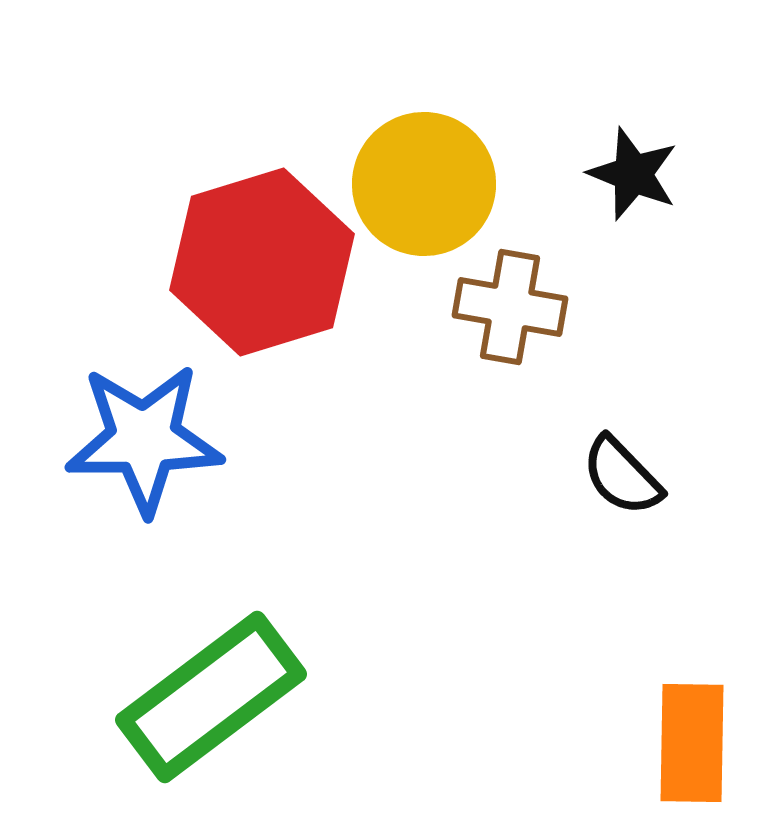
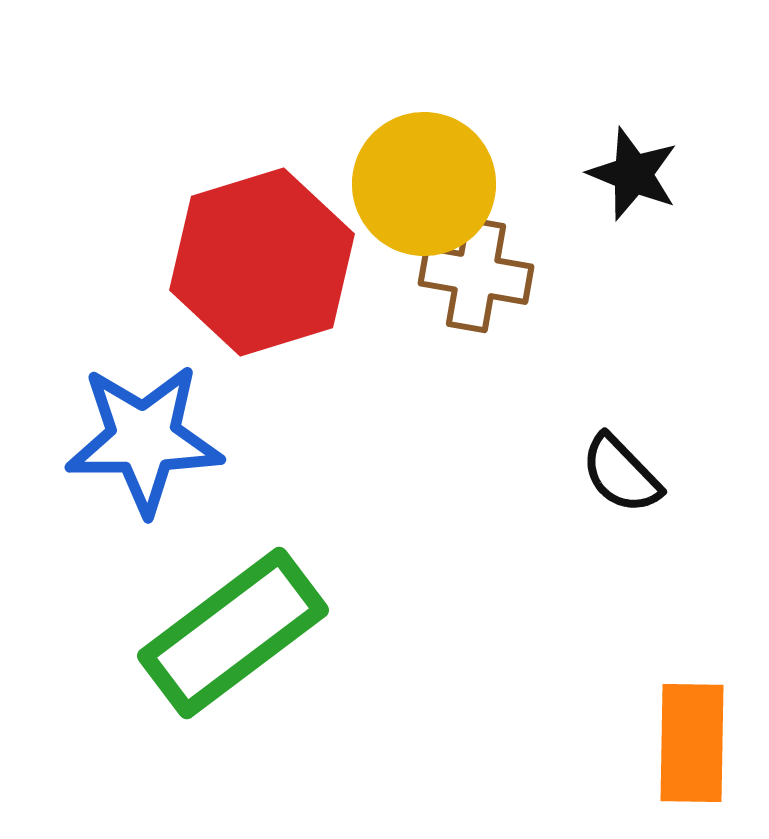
brown cross: moved 34 px left, 32 px up
black semicircle: moved 1 px left, 2 px up
green rectangle: moved 22 px right, 64 px up
